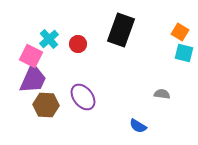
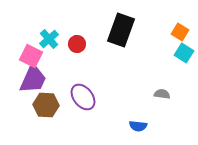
red circle: moved 1 px left
cyan square: rotated 18 degrees clockwise
blue semicircle: rotated 24 degrees counterclockwise
